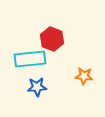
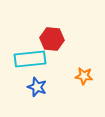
red hexagon: rotated 15 degrees counterclockwise
blue star: rotated 24 degrees clockwise
